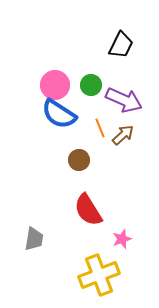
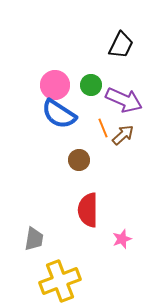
orange line: moved 3 px right
red semicircle: rotated 32 degrees clockwise
yellow cross: moved 39 px left, 6 px down
